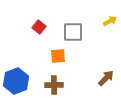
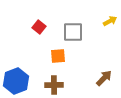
brown arrow: moved 2 px left
